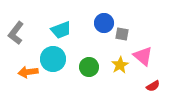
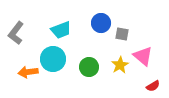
blue circle: moved 3 px left
